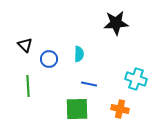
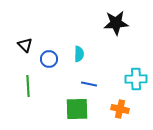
cyan cross: rotated 20 degrees counterclockwise
